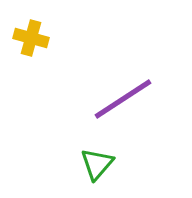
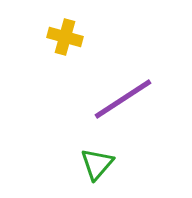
yellow cross: moved 34 px right, 1 px up
